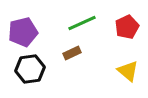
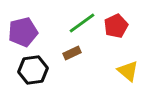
green line: rotated 12 degrees counterclockwise
red pentagon: moved 11 px left, 1 px up
black hexagon: moved 3 px right, 1 px down
